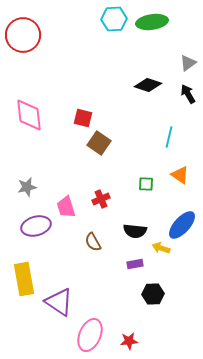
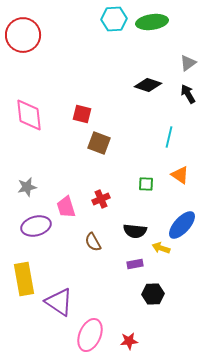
red square: moved 1 px left, 4 px up
brown square: rotated 15 degrees counterclockwise
